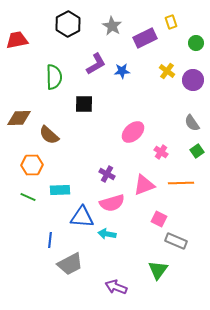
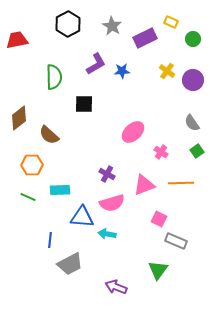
yellow rectangle: rotated 48 degrees counterclockwise
green circle: moved 3 px left, 4 px up
brown diamond: rotated 35 degrees counterclockwise
